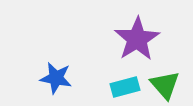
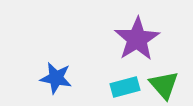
green triangle: moved 1 px left
